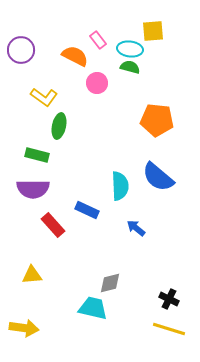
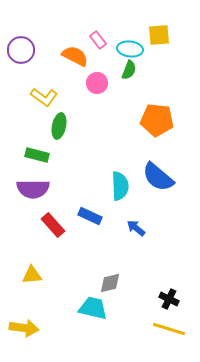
yellow square: moved 6 px right, 4 px down
green semicircle: moved 1 px left, 3 px down; rotated 96 degrees clockwise
blue rectangle: moved 3 px right, 6 px down
